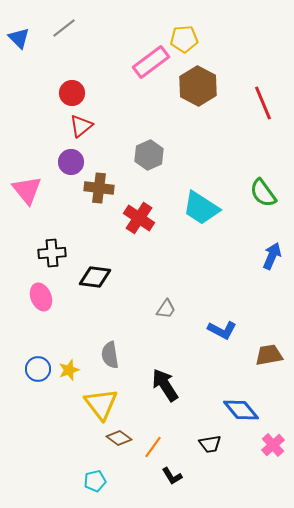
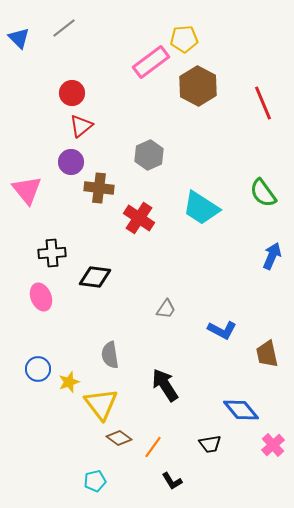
brown trapezoid: moved 2 px left, 1 px up; rotated 92 degrees counterclockwise
yellow star: moved 12 px down
black L-shape: moved 5 px down
